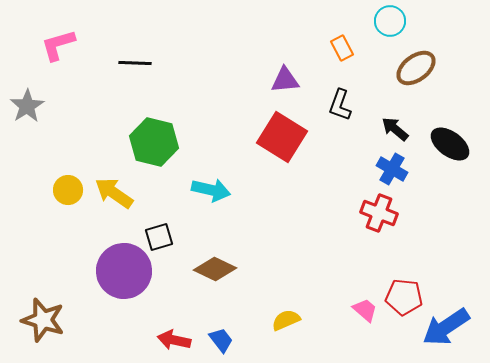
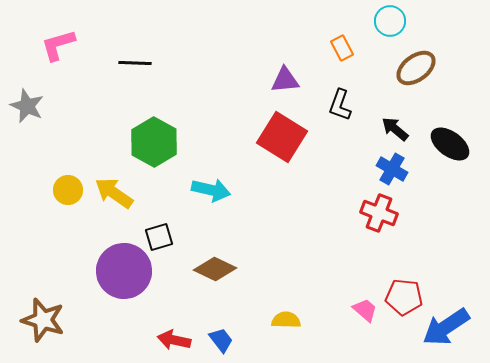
gray star: rotated 16 degrees counterclockwise
green hexagon: rotated 15 degrees clockwise
yellow semicircle: rotated 24 degrees clockwise
